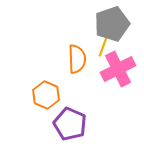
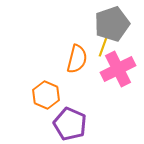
orange semicircle: rotated 16 degrees clockwise
